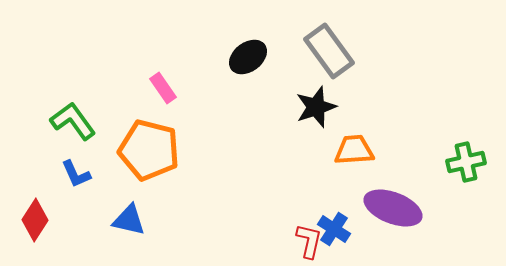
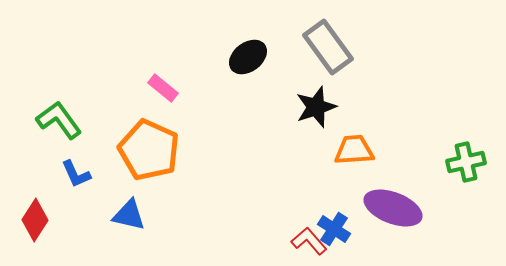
gray rectangle: moved 1 px left, 4 px up
pink rectangle: rotated 16 degrees counterclockwise
green L-shape: moved 14 px left, 1 px up
orange pentagon: rotated 10 degrees clockwise
blue triangle: moved 5 px up
red L-shape: rotated 54 degrees counterclockwise
